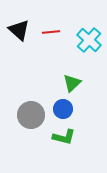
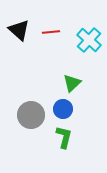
green L-shape: rotated 90 degrees counterclockwise
